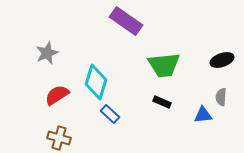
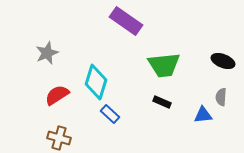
black ellipse: moved 1 px right, 1 px down; rotated 40 degrees clockwise
